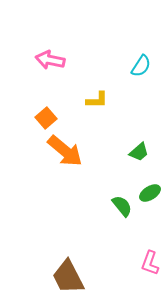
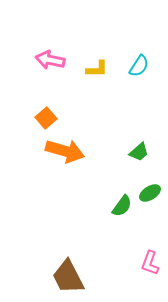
cyan semicircle: moved 2 px left
yellow L-shape: moved 31 px up
orange arrow: rotated 24 degrees counterclockwise
green semicircle: rotated 75 degrees clockwise
